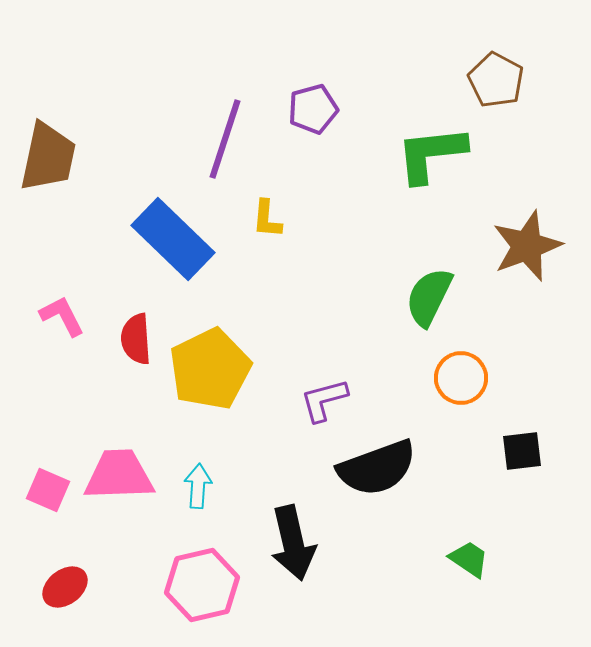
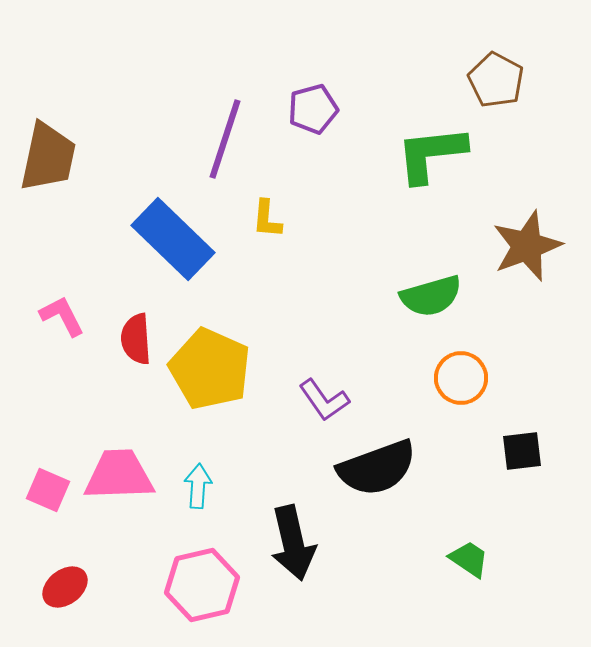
green semicircle: moved 2 px right, 1 px up; rotated 132 degrees counterclockwise
yellow pentagon: rotated 22 degrees counterclockwise
purple L-shape: rotated 110 degrees counterclockwise
